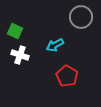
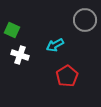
gray circle: moved 4 px right, 3 px down
green square: moved 3 px left, 1 px up
red pentagon: rotated 10 degrees clockwise
